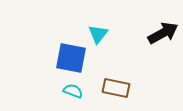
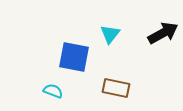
cyan triangle: moved 12 px right
blue square: moved 3 px right, 1 px up
cyan semicircle: moved 20 px left
